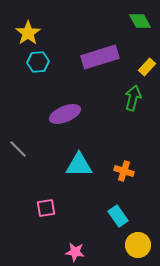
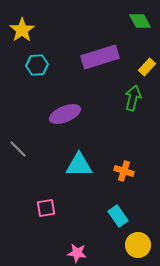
yellow star: moved 6 px left, 3 px up
cyan hexagon: moved 1 px left, 3 px down
pink star: moved 2 px right, 1 px down
